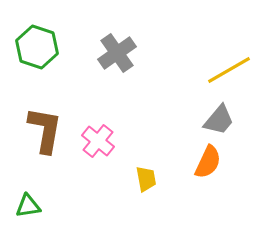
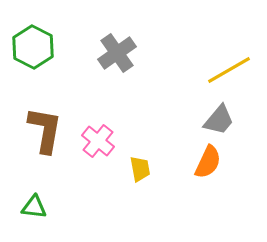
green hexagon: moved 4 px left; rotated 9 degrees clockwise
yellow trapezoid: moved 6 px left, 10 px up
green triangle: moved 6 px right, 1 px down; rotated 16 degrees clockwise
